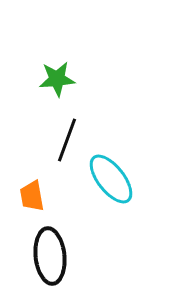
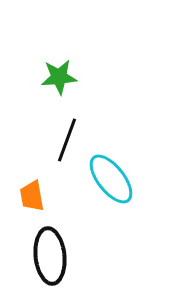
green star: moved 2 px right, 2 px up
